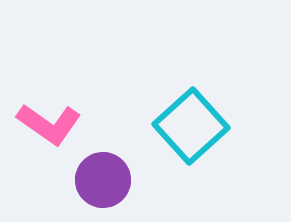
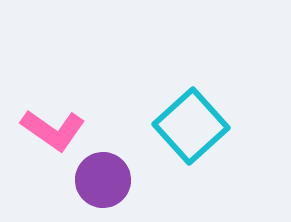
pink L-shape: moved 4 px right, 6 px down
